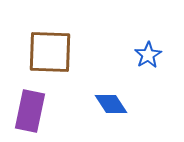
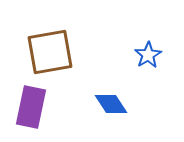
brown square: rotated 12 degrees counterclockwise
purple rectangle: moved 1 px right, 4 px up
